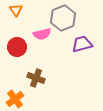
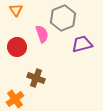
pink semicircle: rotated 96 degrees counterclockwise
